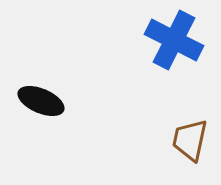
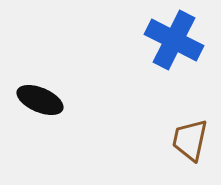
black ellipse: moved 1 px left, 1 px up
